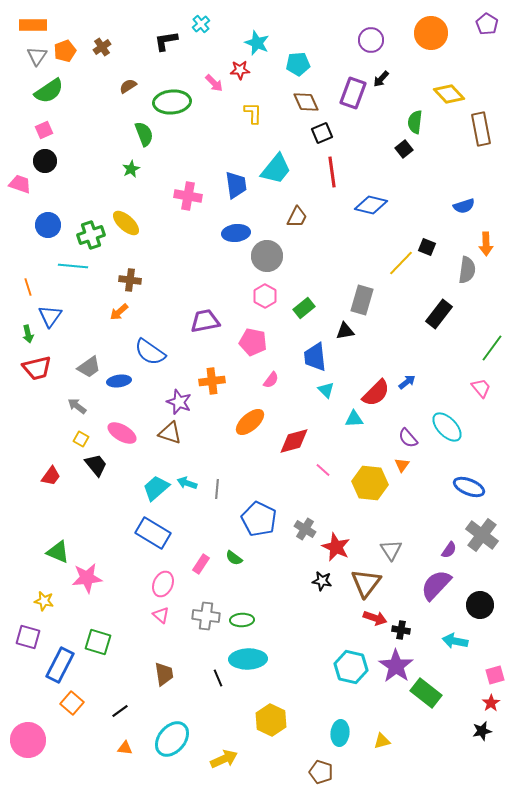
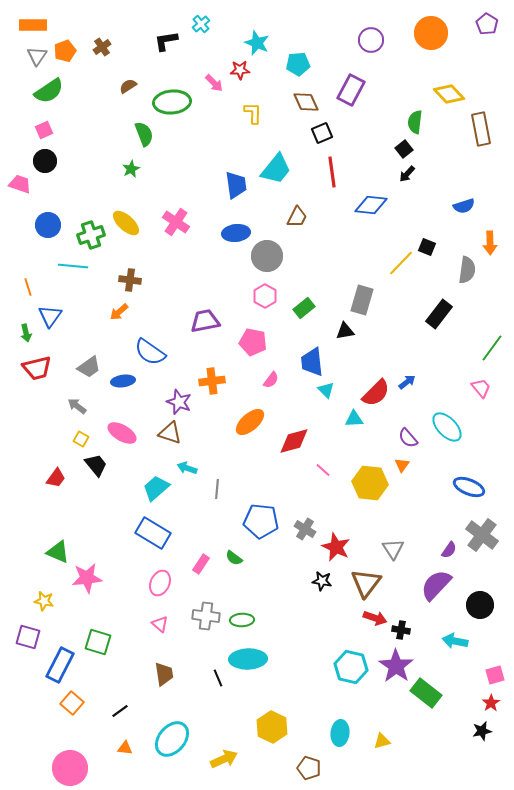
black arrow at (381, 79): moved 26 px right, 95 px down
purple rectangle at (353, 93): moved 2 px left, 3 px up; rotated 8 degrees clockwise
pink cross at (188, 196): moved 12 px left, 26 px down; rotated 24 degrees clockwise
blue diamond at (371, 205): rotated 8 degrees counterclockwise
orange arrow at (486, 244): moved 4 px right, 1 px up
green arrow at (28, 334): moved 2 px left, 1 px up
blue trapezoid at (315, 357): moved 3 px left, 5 px down
blue ellipse at (119, 381): moved 4 px right
red trapezoid at (51, 476): moved 5 px right, 2 px down
cyan arrow at (187, 483): moved 15 px up
blue pentagon at (259, 519): moved 2 px right, 2 px down; rotated 20 degrees counterclockwise
gray triangle at (391, 550): moved 2 px right, 1 px up
pink ellipse at (163, 584): moved 3 px left, 1 px up
pink triangle at (161, 615): moved 1 px left, 9 px down
yellow hexagon at (271, 720): moved 1 px right, 7 px down
pink circle at (28, 740): moved 42 px right, 28 px down
brown pentagon at (321, 772): moved 12 px left, 4 px up
